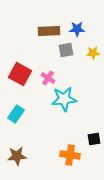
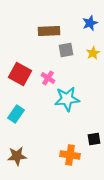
blue star: moved 13 px right, 6 px up; rotated 21 degrees counterclockwise
yellow star: rotated 24 degrees counterclockwise
cyan star: moved 3 px right
